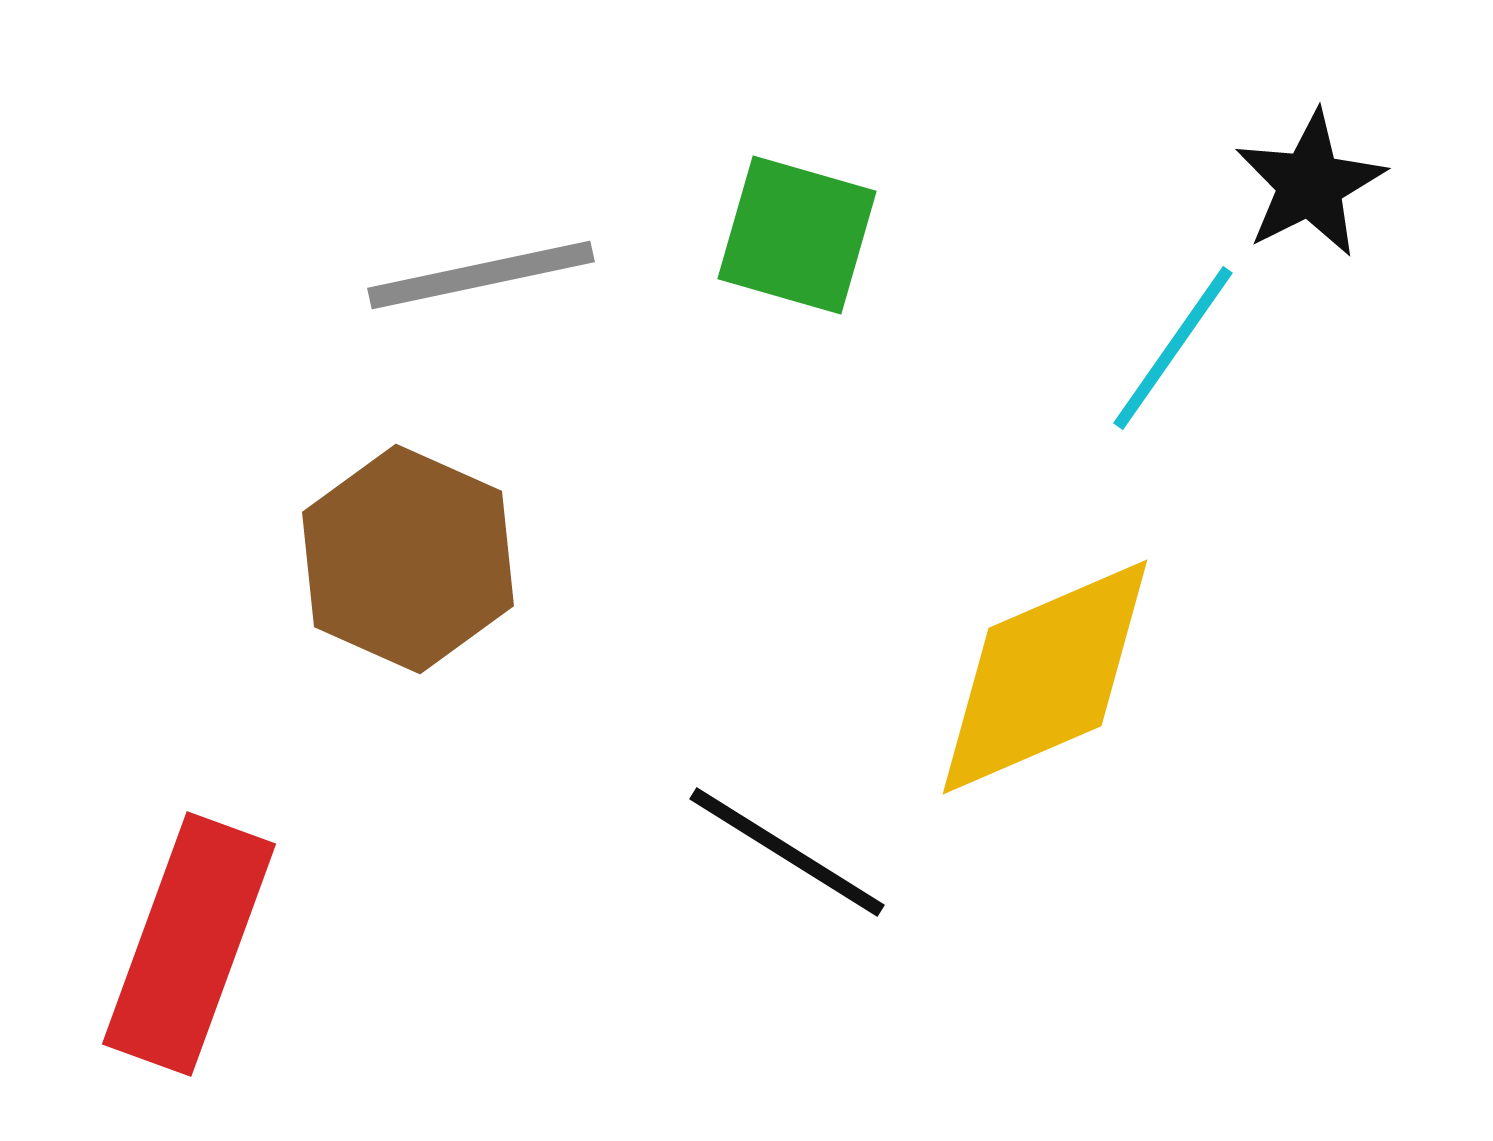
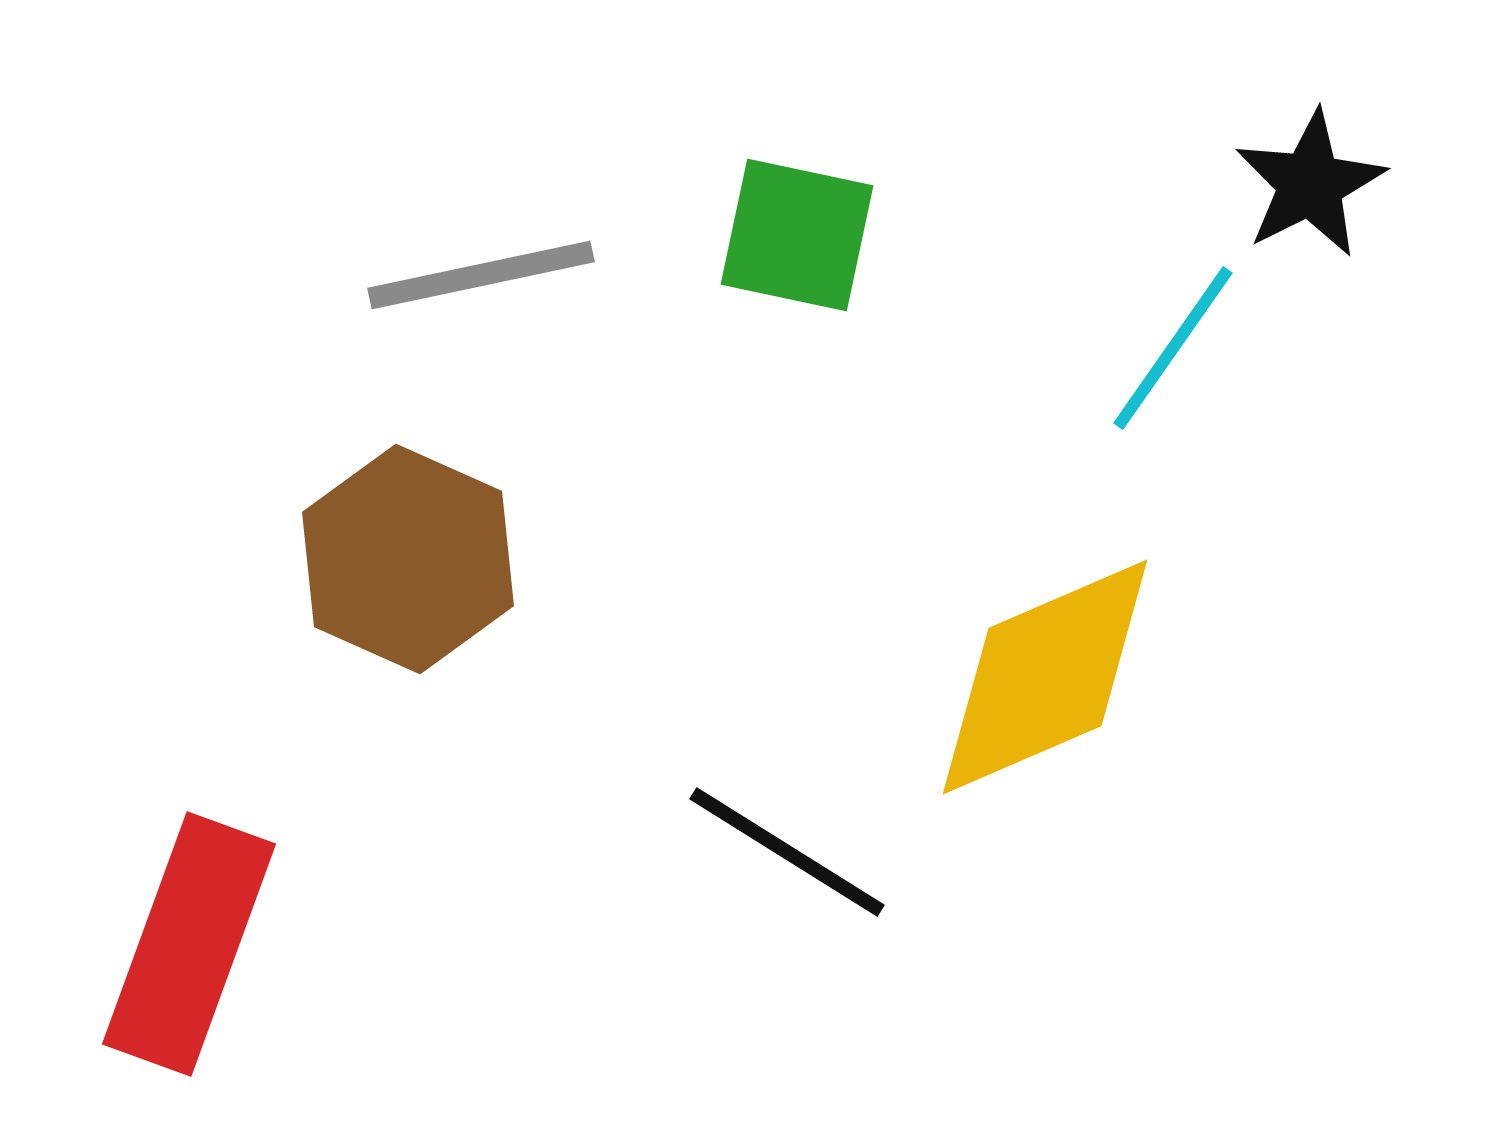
green square: rotated 4 degrees counterclockwise
